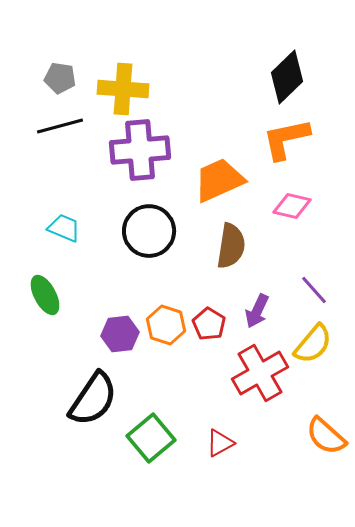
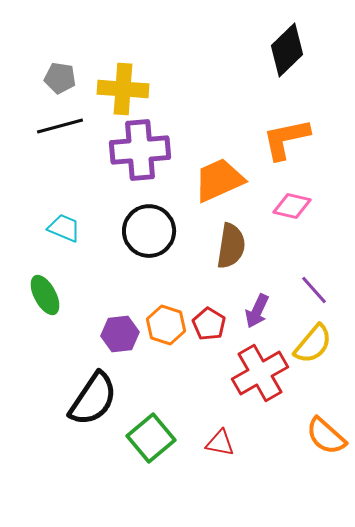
black diamond: moved 27 px up
red triangle: rotated 40 degrees clockwise
